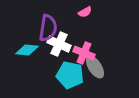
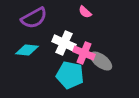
pink semicircle: rotated 72 degrees clockwise
purple semicircle: moved 14 px left, 10 px up; rotated 52 degrees clockwise
white cross: moved 5 px right, 1 px up
gray ellipse: moved 6 px right, 6 px up; rotated 20 degrees counterclockwise
